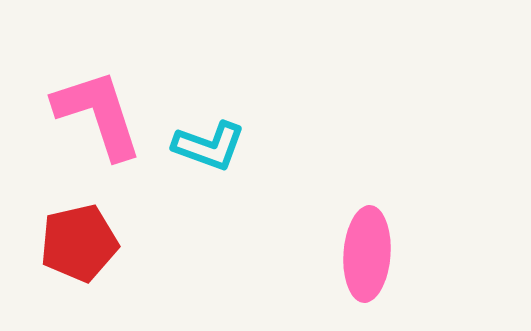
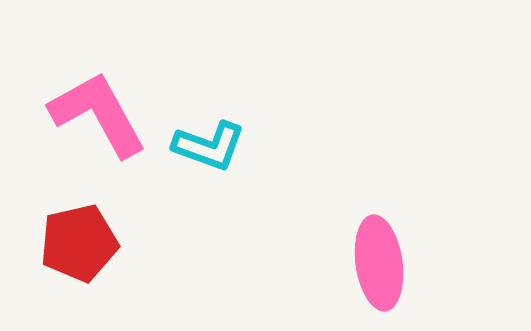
pink L-shape: rotated 11 degrees counterclockwise
pink ellipse: moved 12 px right, 9 px down; rotated 12 degrees counterclockwise
